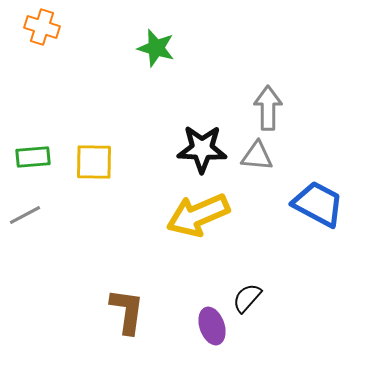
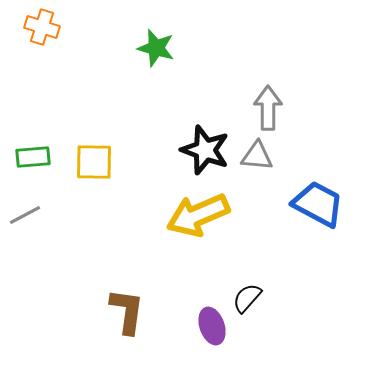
black star: moved 3 px right, 1 px down; rotated 18 degrees clockwise
